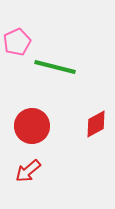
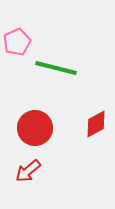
green line: moved 1 px right, 1 px down
red circle: moved 3 px right, 2 px down
